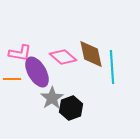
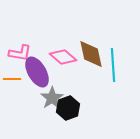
cyan line: moved 1 px right, 2 px up
black hexagon: moved 3 px left
